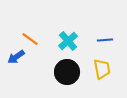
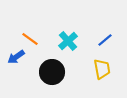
blue line: rotated 35 degrees counterclockwise
black circle: moved 15 px left
